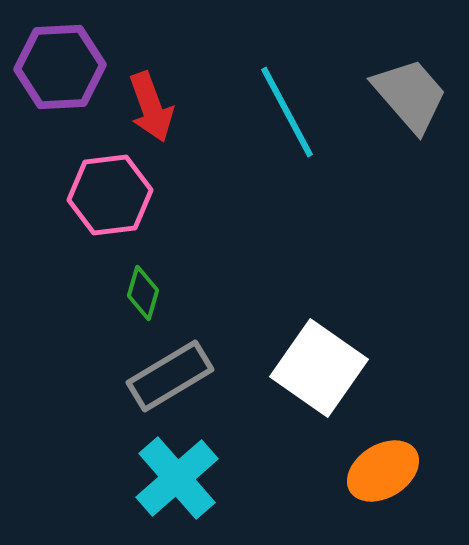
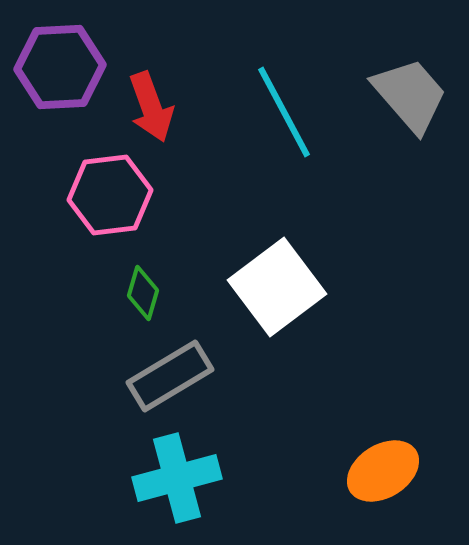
cyan line: moved 3 px left
white square: moved 42 px left, 81 px up; rotated 18 degrees clockwise
cyan cross: rotated 26 degrees clockwise
